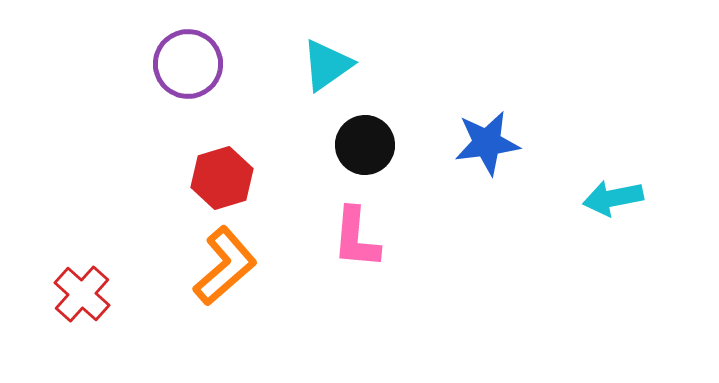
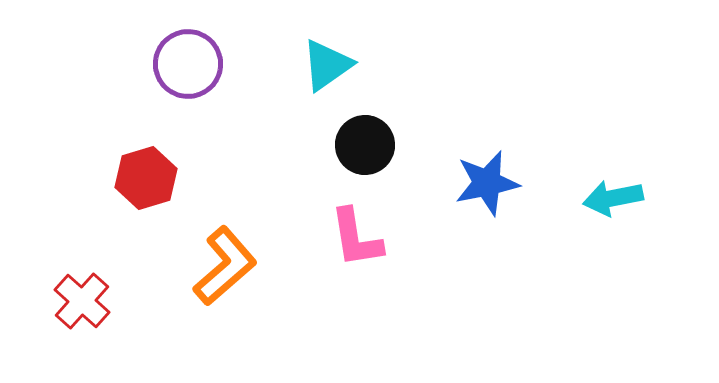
blue star: moved 40 px down; rotated 4 degrees counterclockwise
red hexagon: moved 76 px left
pink L-shape: rotated 14 degrees counterclockwise
red cross: moved 7 px down
